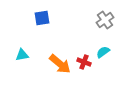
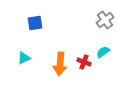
blue square: moved 7 px left, 5 px down
cyan triangle: moved 2 px right, 3 px down; rotated 16 degrees counterclockwise
orange arrow: rotated 55 degrees clockwise
